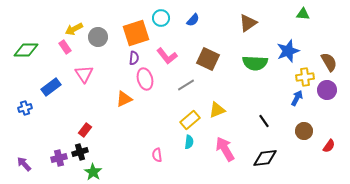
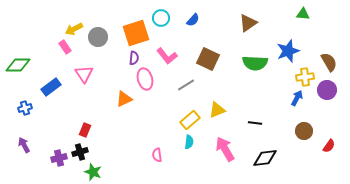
green diamond: moved 8 px left, 15 px down
black line: moved 9 px left, 2 px down; rotated 48 degrees counterclockwise
red rectangle: rotated 16 degrees counterclockwise
purple arrow: moved 19 px up; rotated 14 degrees clockwise
green star: rotated 12 degrees counterclockwise
